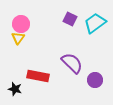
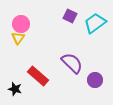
purple square: moved 3 px up
red rectangle: rotated 30 degrees clockwise
